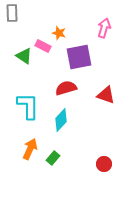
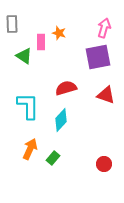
gray rectangle: moved 11 px down
pink rectangle: moved 2 px left, 4 px up; rotated 63 degrees clockwise
purple square: moved 19 px right
